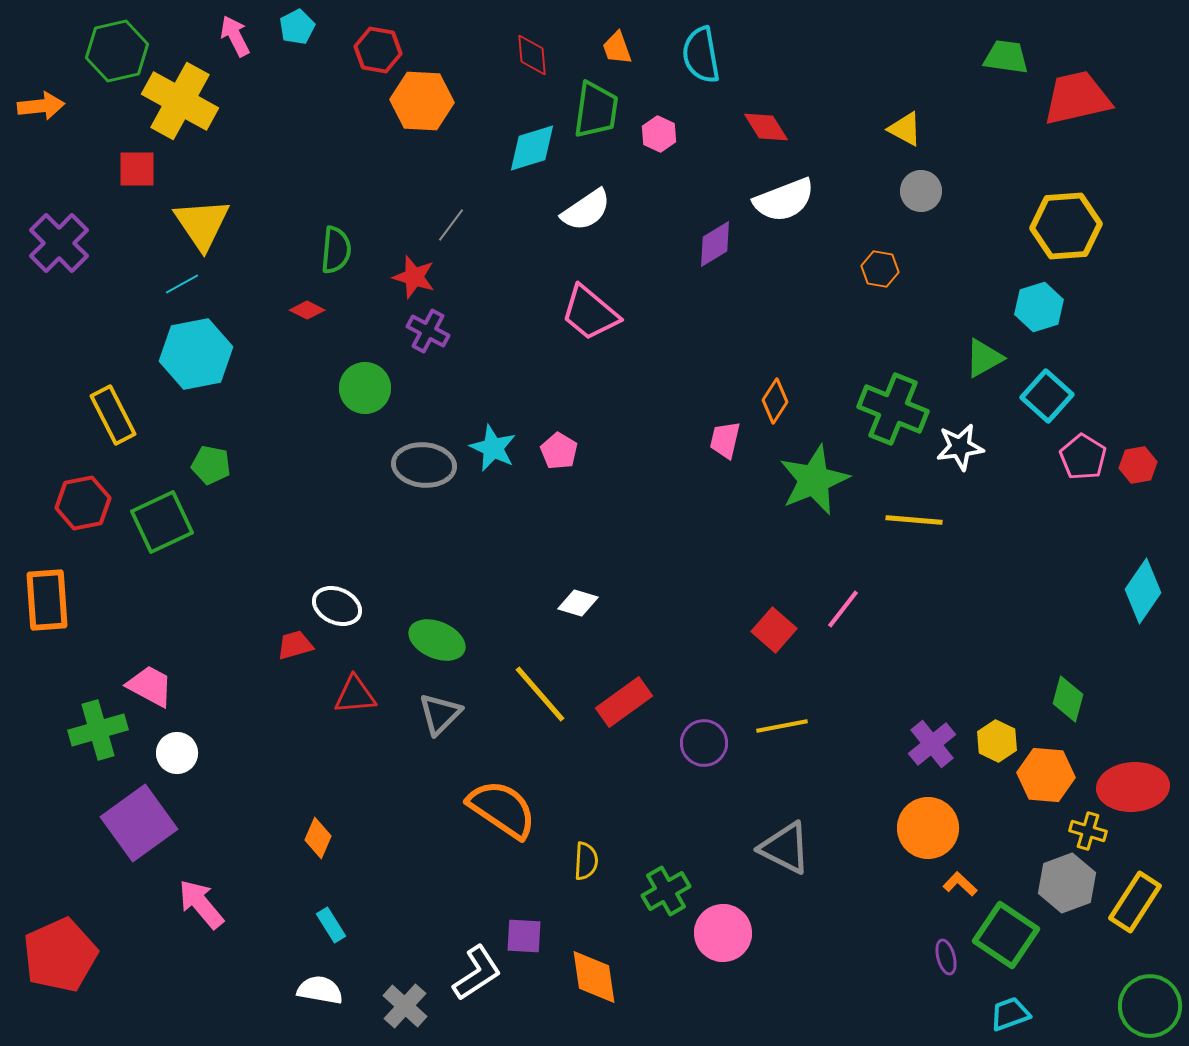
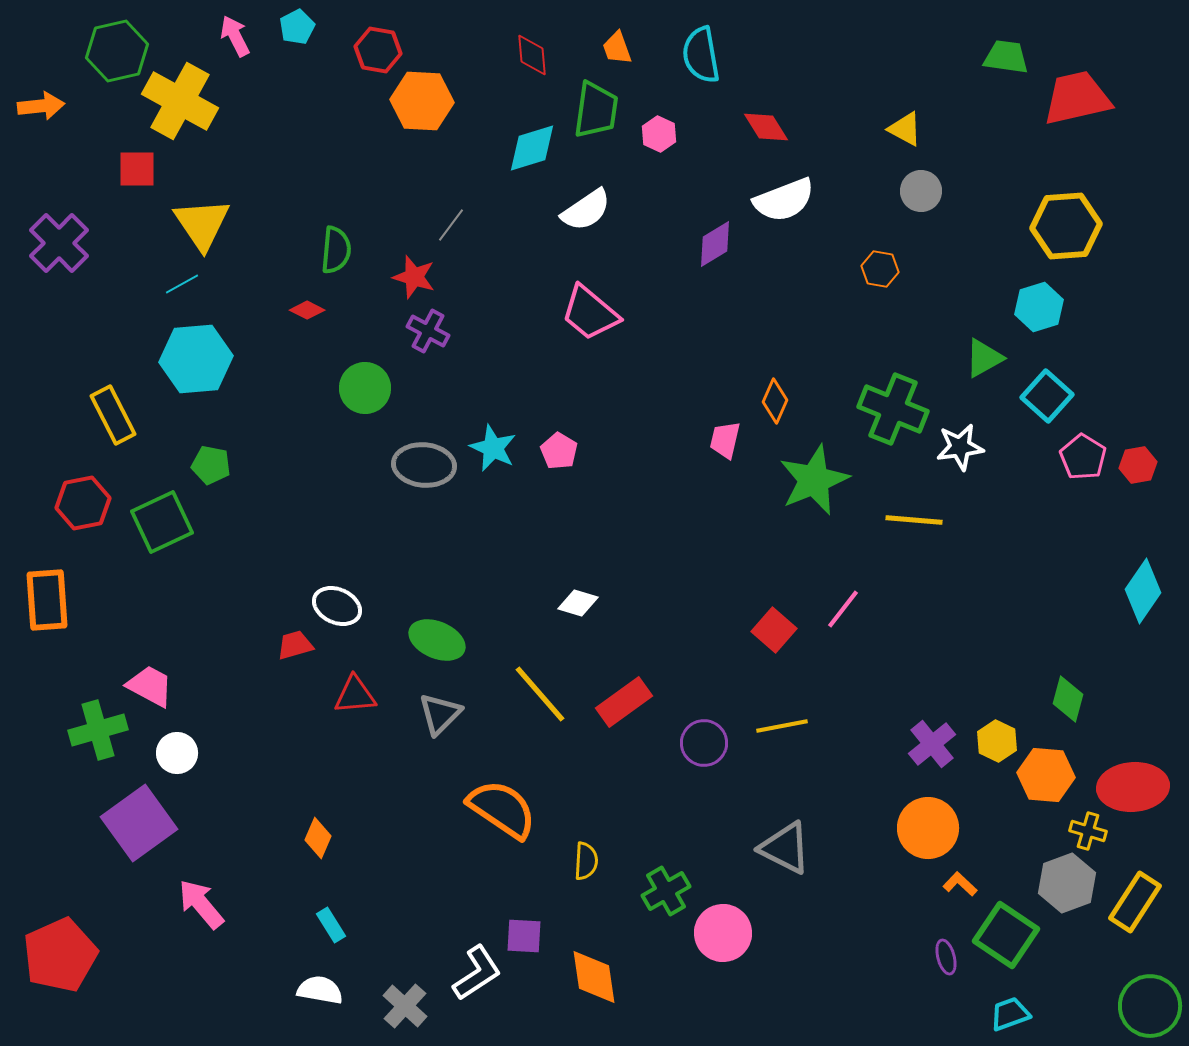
cyan hexagon at (196, 354): moved 5 px down; rotated 6 degrees clockwise
orange diamond at (775, 401): rotated 9 degrees counterclockwise
